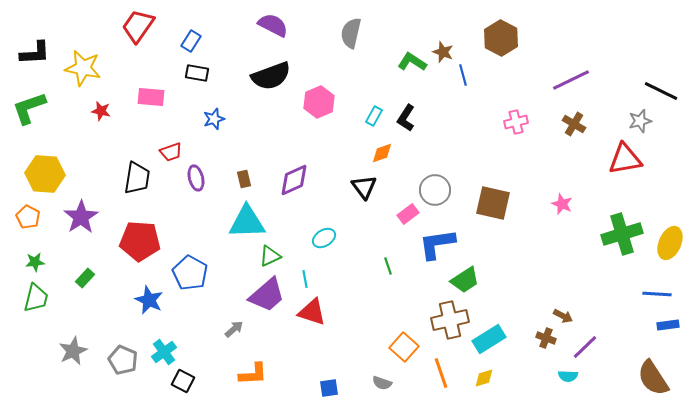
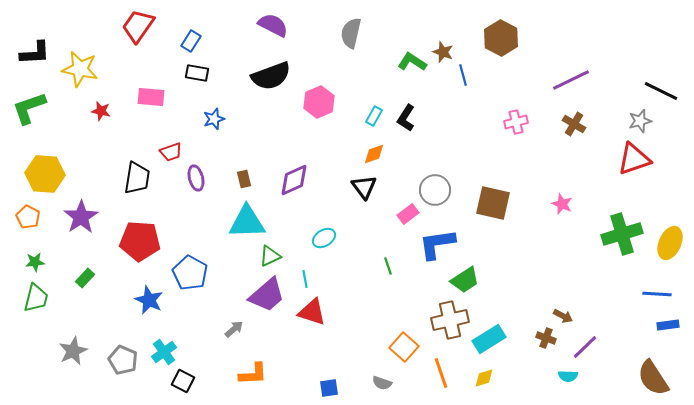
yellow star at (83, 68): moved 3 px left, 1 px down
orange diamond at (382, 153): moved 8 px left, 1 px down
red triangle at (625, 159): moved 9 px right; rotated 9 degrees counterclockwise
